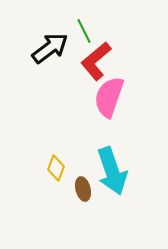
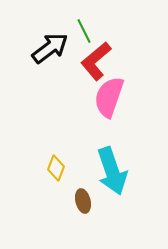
brown ellipse: moved 12 px down
